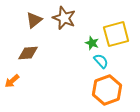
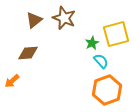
green star: rotated 24 degrees clockwise
